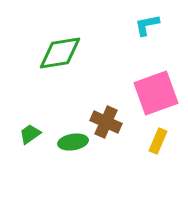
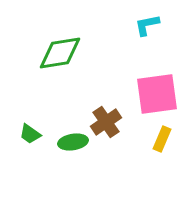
pink square: moved 1 px right, 1 px down; rotated 12 degrees clockwise
brown cross: rotated 32 degrees clockwise
green trapezoid: rotated 110 degrees counterclockwise
yellow rectangle: moved 4 px right, 2 px up
